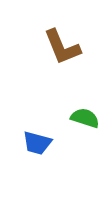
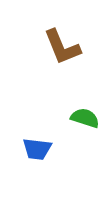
blue trapezoid: moved 6 px down; rotated 8 degrees counterclockwise
